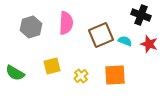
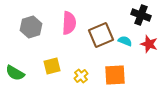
pink semicircle: moved 3 px right
